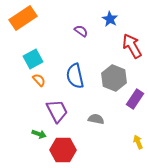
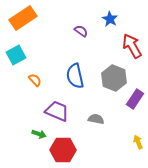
cyan square: moved 17 px left, 4 px up
orange semicircle: moved 4 px left
purple trapezoid: rotated 40 degrees counterclockwise
